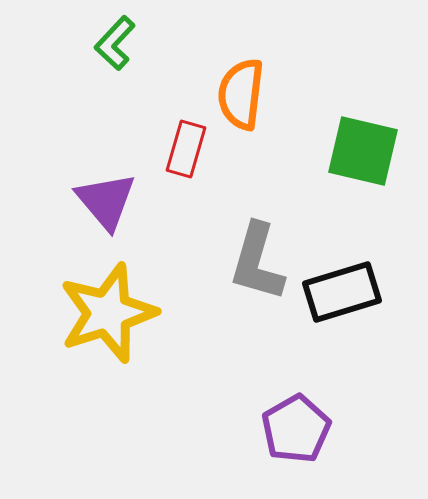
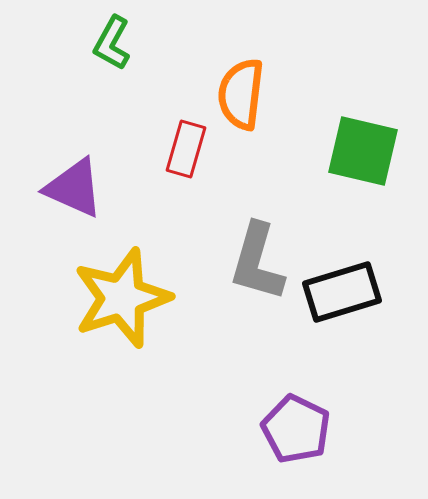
green L-shape: moved 3 px left; rotated 14 degrees counterclockwise
purple triangle: moved 32 px left, 13 px up; rotated 26 degrees counterclockwise
yellow star: moved 14 px right, 15 px up
purple pentagon: rotated 16 degrees counterclockwise
